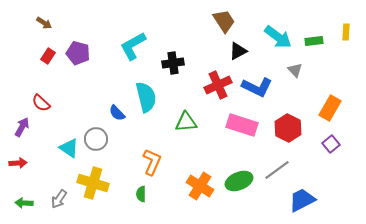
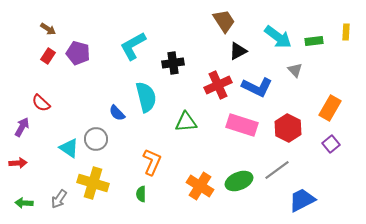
brown arrow: moved 4 px right, 6 px down
